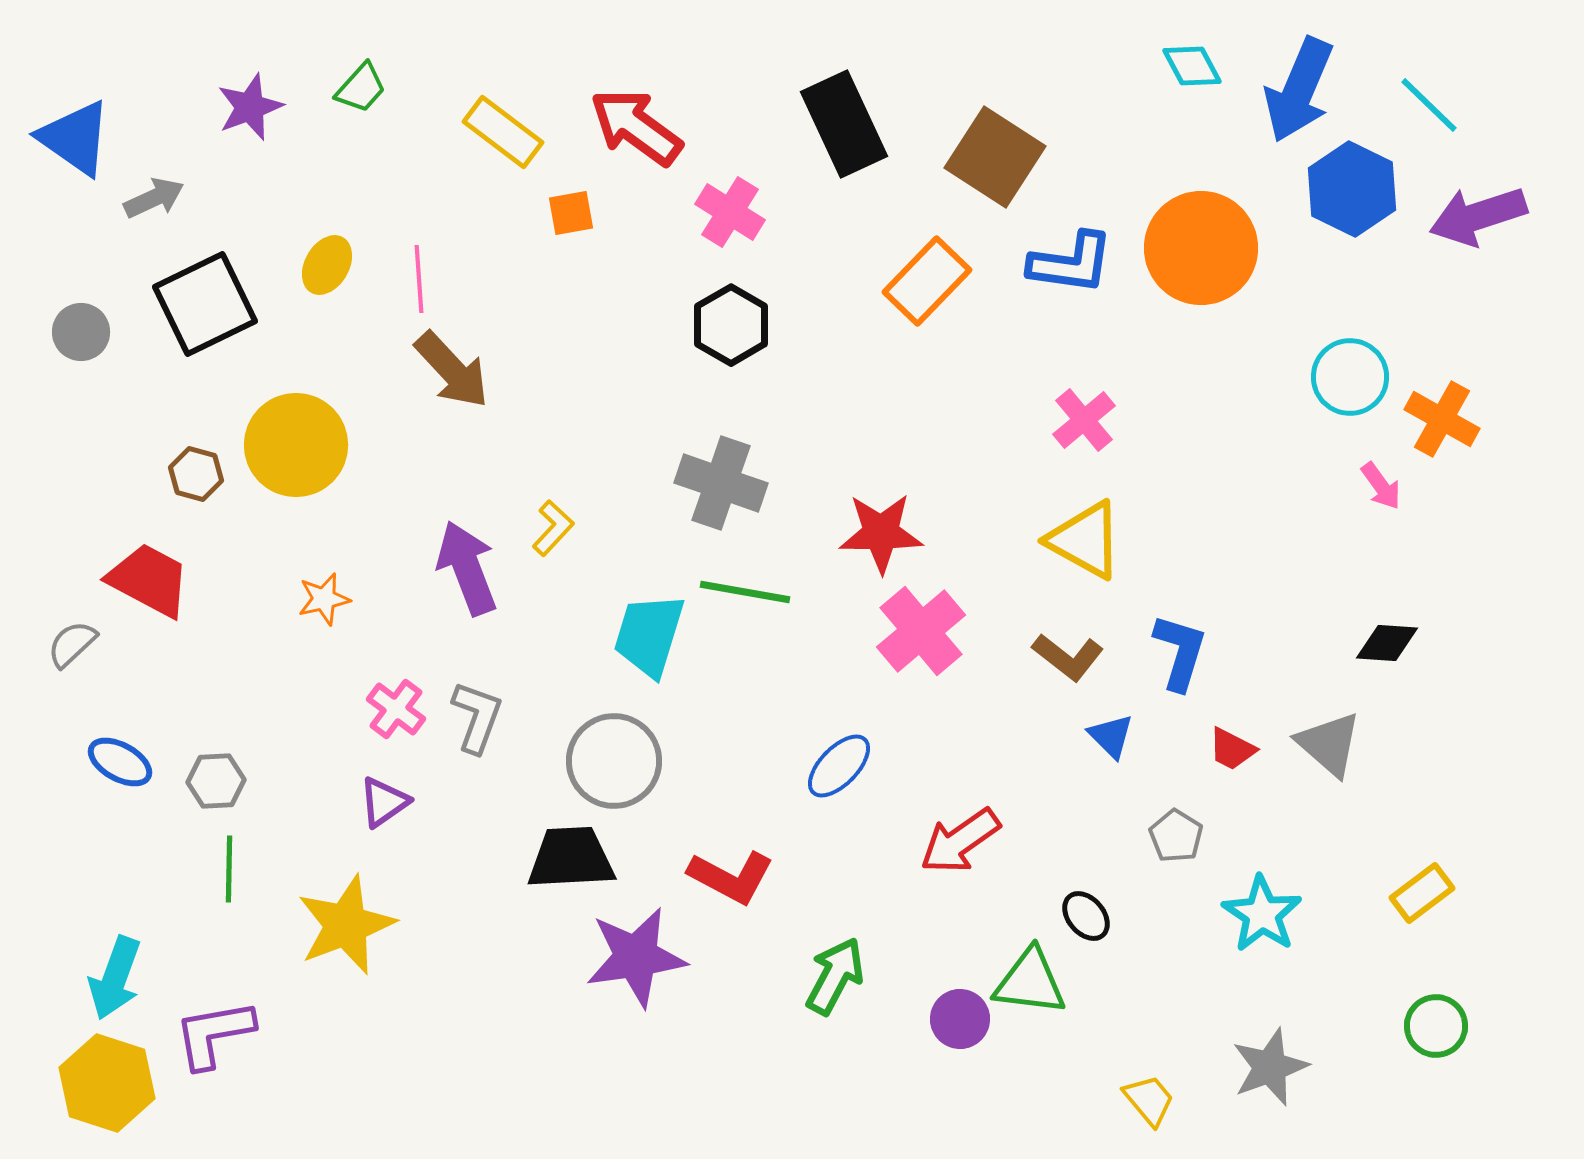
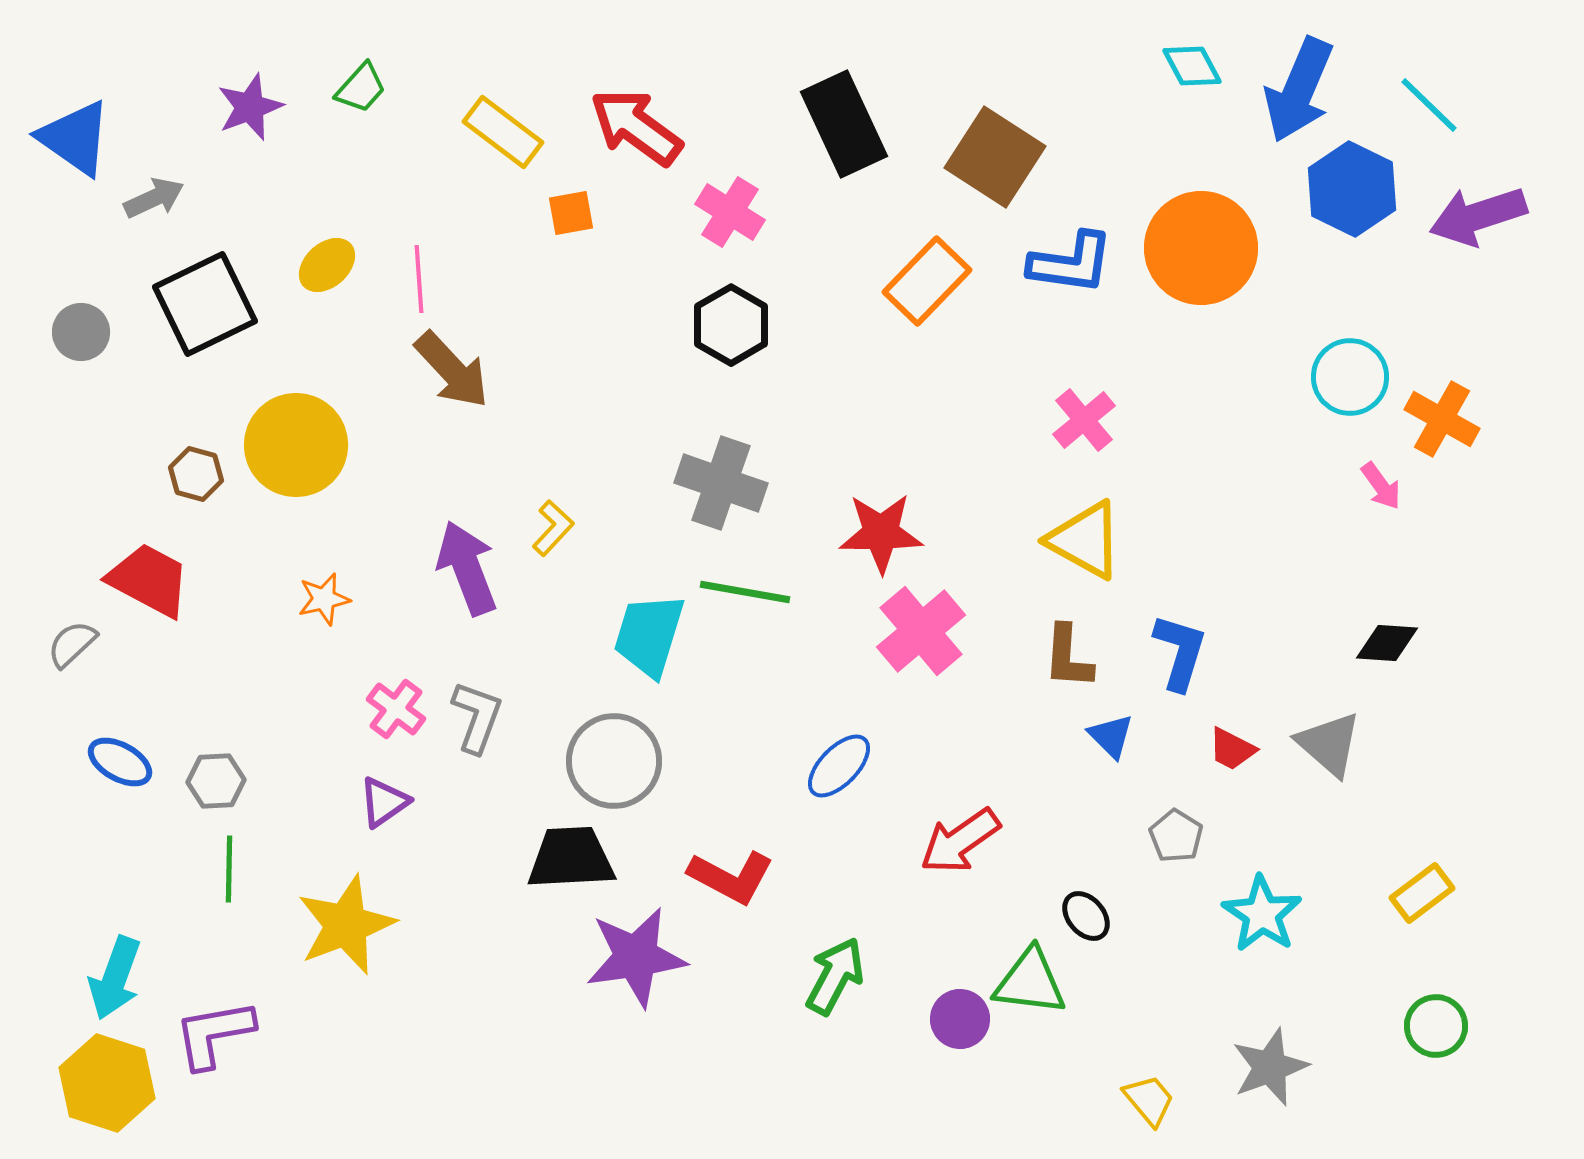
yellow ellipse at (327, 265): rotated 18 degrees clockwise
brown L-shape at (1068, 657): rotated 56 degrees clockwise
